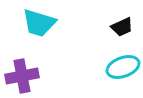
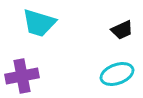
black trapezoid: moved 3 px down
cyan ellipse: moved 6 px left, 7 px down
